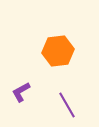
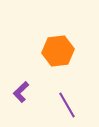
purple L-shape: rotated 15 degrees counterclockwise
